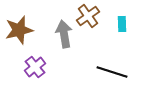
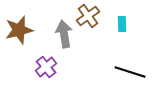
purple cross: moved 11 px right
black line: moved 18 px right
